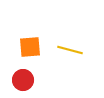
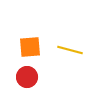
red circle: moved 4 px right, 3 px up
